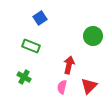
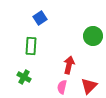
green rectangle: rotated 72 degrees clockwise
